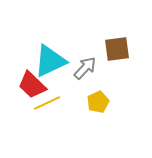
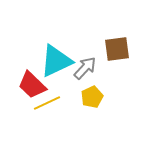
cyan triangle: moved 6 px right
yellow pentagon: moved 6 px left, 5 px up
